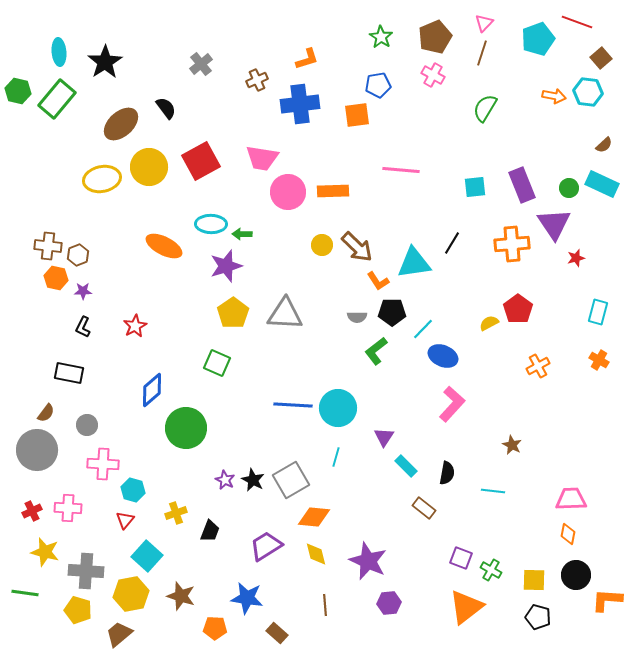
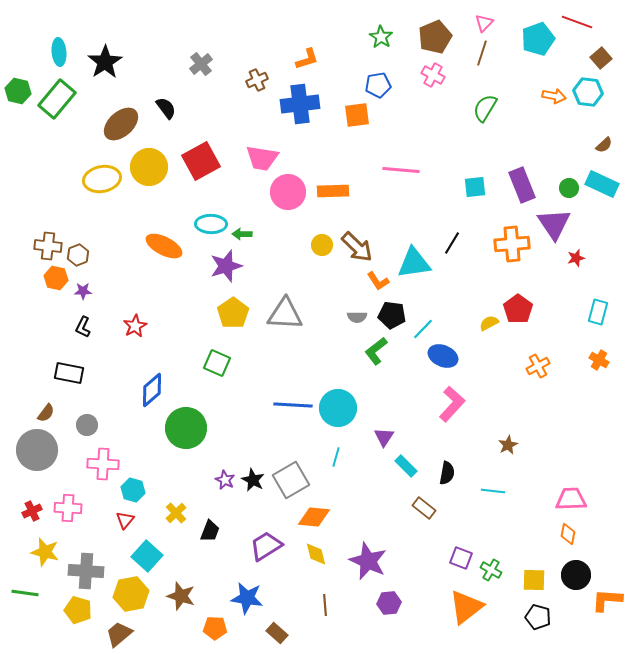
black pentagon at (392, 312): moved 3 px down; rotated 8 degrees clockwise
brown star at (512, 445): moved 4 px left; rotated 18 degrees clockwise
yellow cross at (176, 513): rotated 25 degrees counterclockwise
